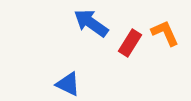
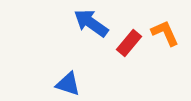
red rectangle: moved 1 px left; rotated 8 degrees clockwise
blue triangle: rotated 8 degrees counterclockwise
